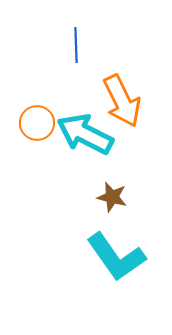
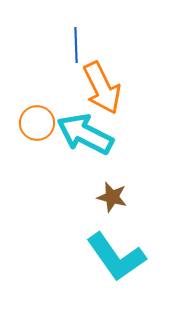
orange arrow: moved 20 px left, 13 px up
